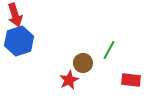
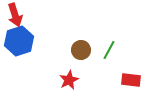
brown circle: moved 2 px left, 13 px up
